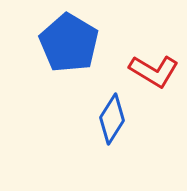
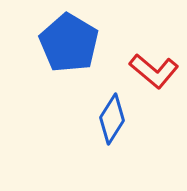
red L-shape: rotated 9 degrees clockwise
